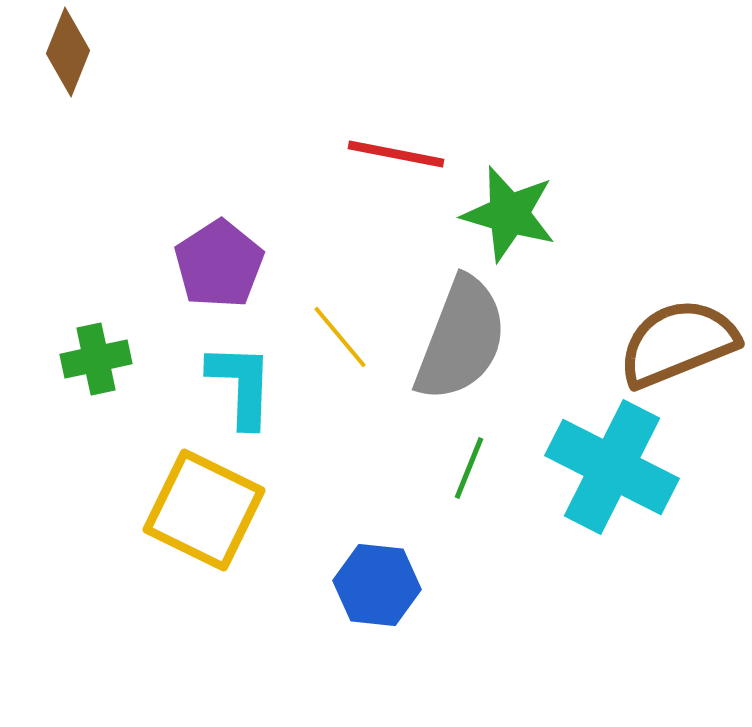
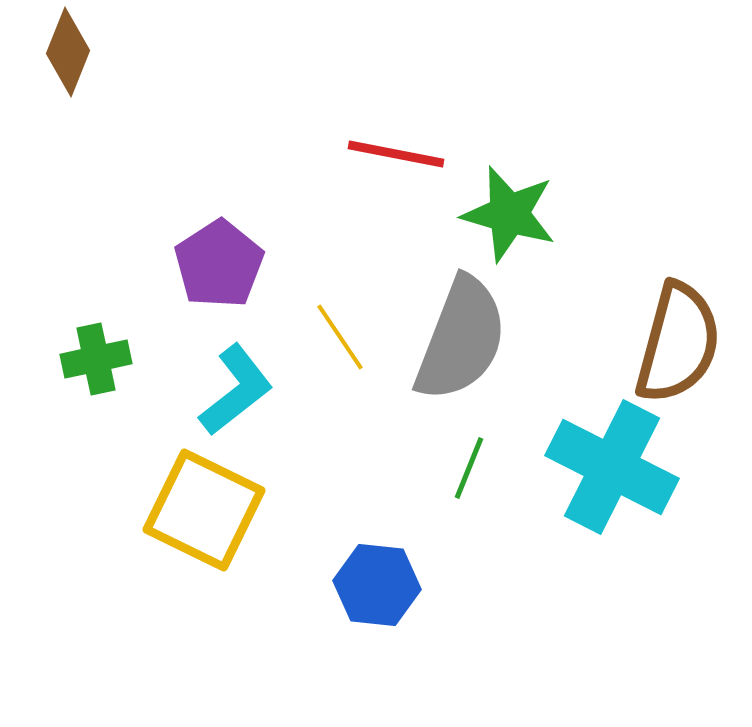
yellow line: rotated 6 degrees clockwise
brown semicircle: rotated 127 degrees clockwise
cyan L-shape: moved 5 px left, 5 px down; rotated 50 degrees clockwise
